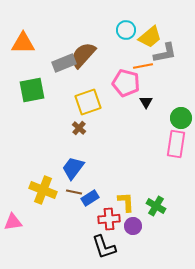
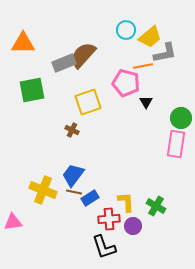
brown cross: moved 7 px left, 2 px down; rotated 16 degrees counterclockwise
blue trapezoid: moved 7 px down
